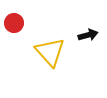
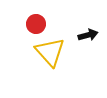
red circle: moved 22 px right, 1 px down
